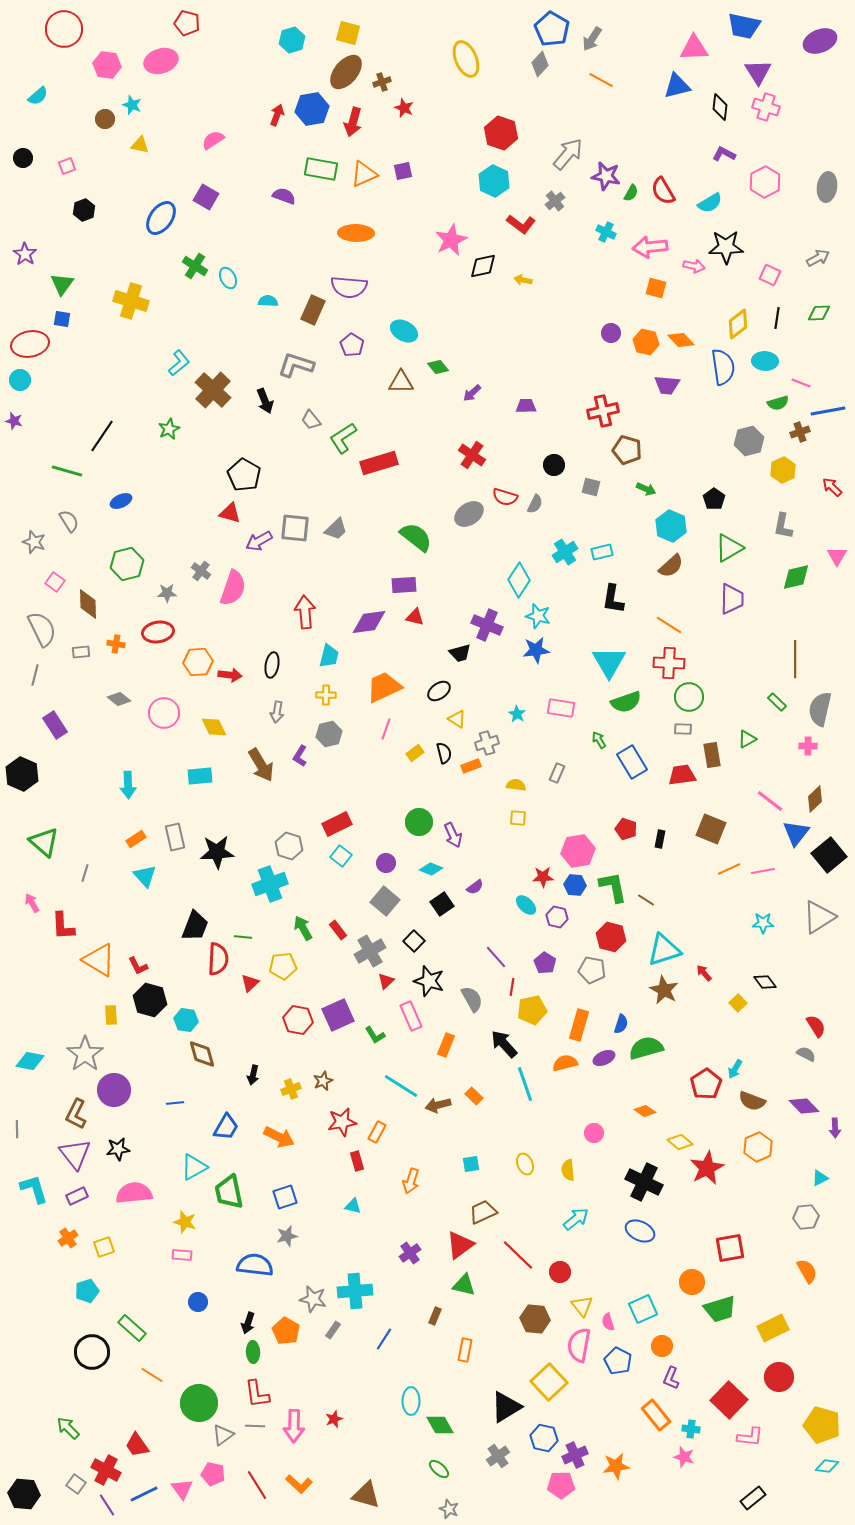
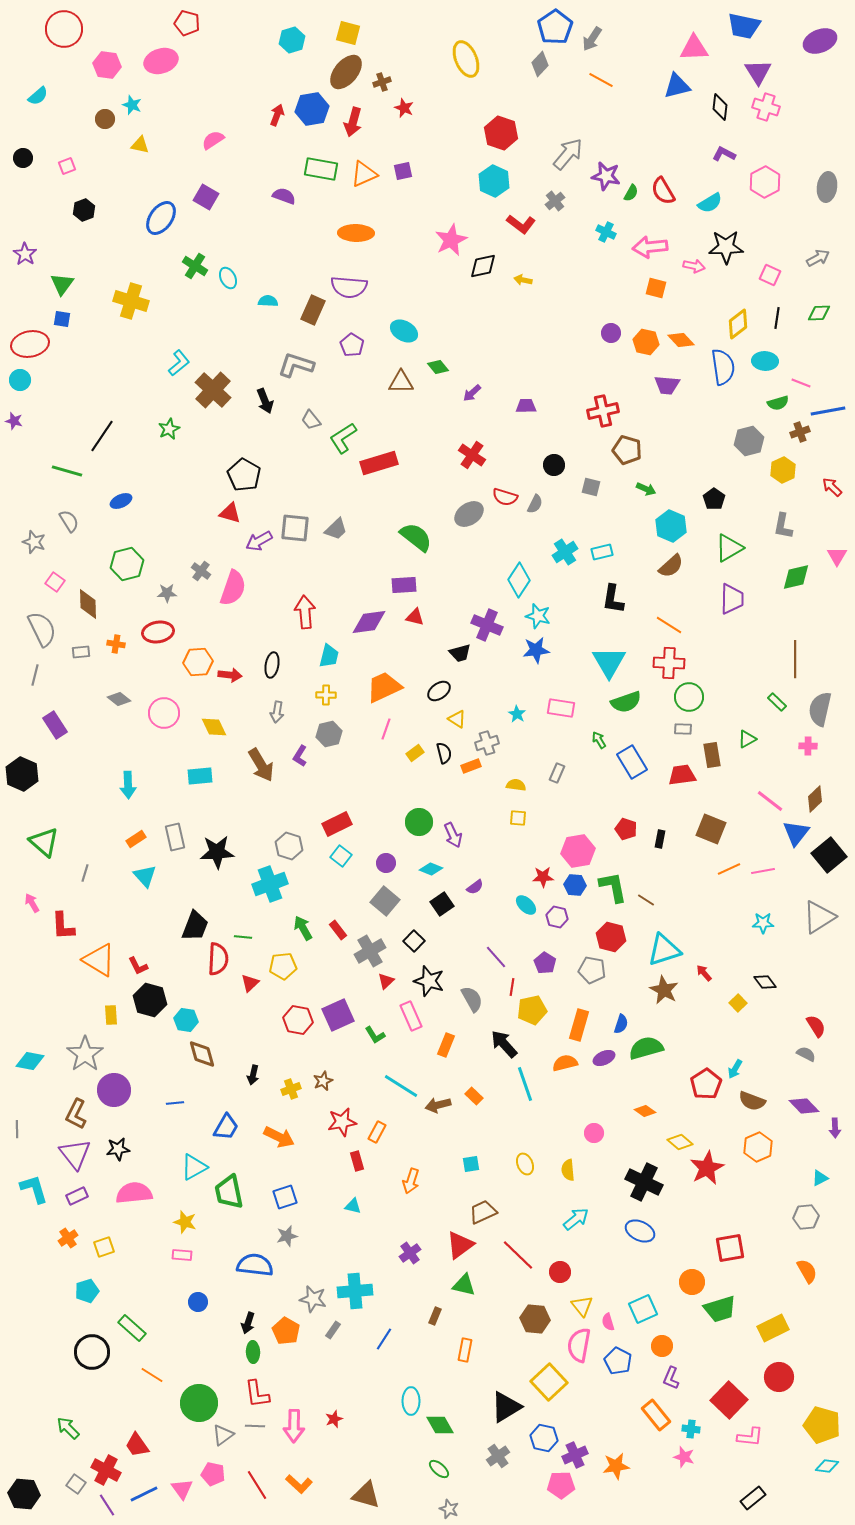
blue pentagon at (552, 29): moved 3 px right, 2 px up; rotated 8 degrees clockwise
